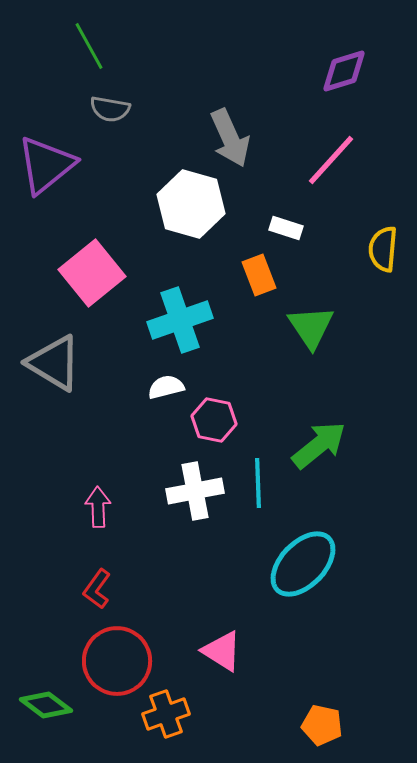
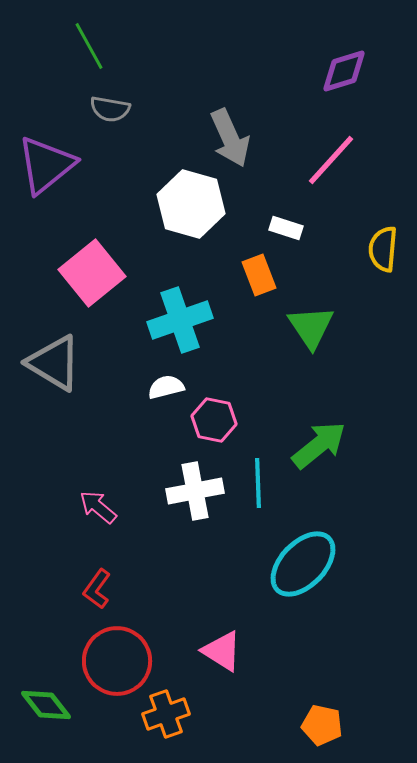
pink arrow: rotated 48 degrees counterclockwise
green diamond: rotated 15 degrees clockwise
